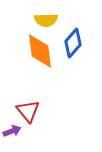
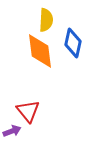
yellow semicircle: rotated 85 degrees counterclockwise
blue diamond: rotated 28 degrees counterclockwise
